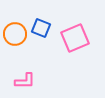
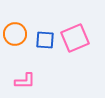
blue square: moved 4 px right, 12 px down; rotated 18 degrees counterclockwise
